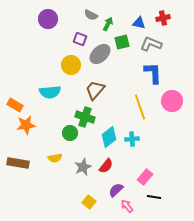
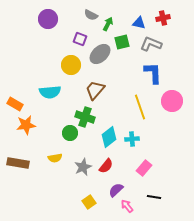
orange rectangle: moved 1 px up
pink rectangle: moved 1 px left, 9 px up
yellow square: rotated 16 degrees clockwise
